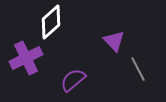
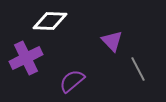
white diamond: moved 1 px left, 1 px up; rotated 44 degrees clockwise
purple triangle: moved 2 px left
purple semicircle: moved 1 px left, 1 px down
